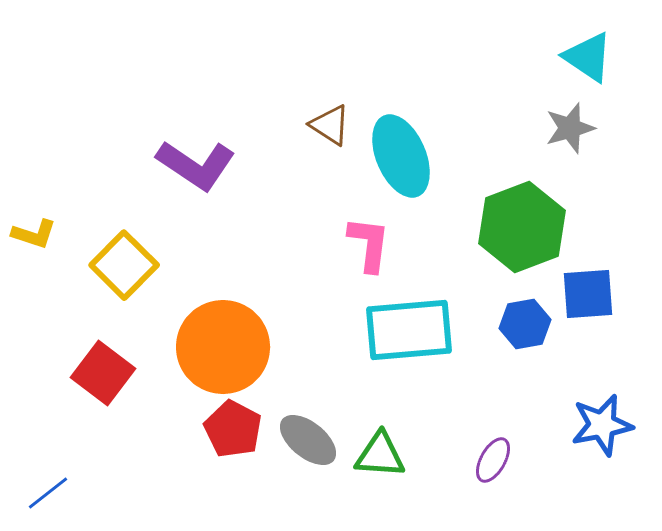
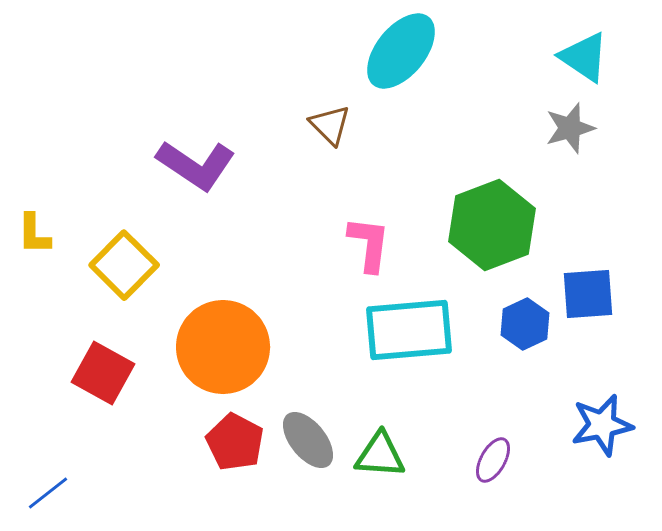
cyan triangle: moved 4 px left
brown triangle: rotated 12 degrees clockwise
cyan ellipse: moved 105 px up; rotated 62 degrees clockwise
green hexagon: moved 30 px left, 2 px up
yellow L-shape: rotated 72 degrees clockwise
blue hexagon: rotated 15 degrees counterclockwise
red square: rotated 8 degrees counterclockwise
red pentagon: moved 2 px right, 13 px down
gray ellipse: rotated 12 degrees clockwise
